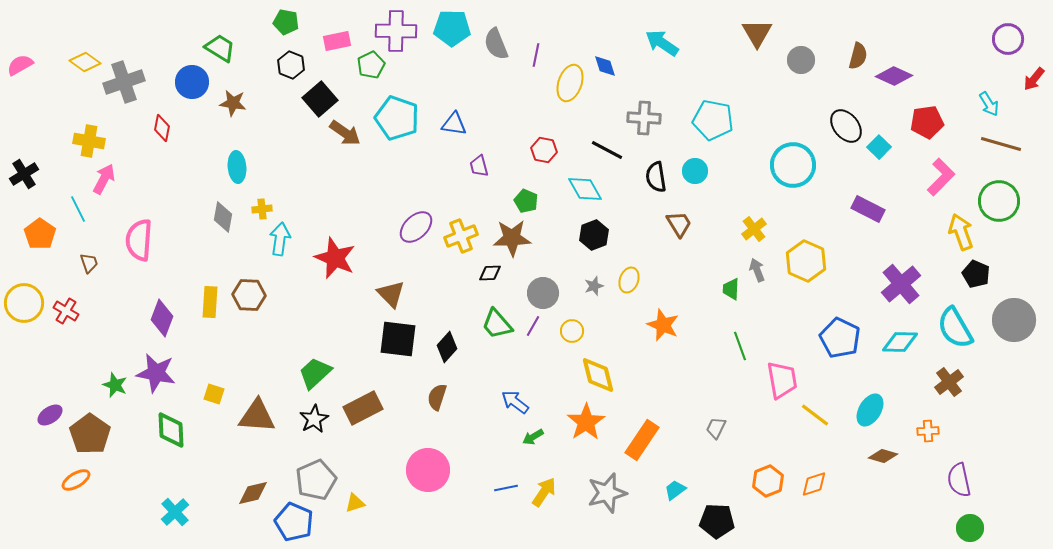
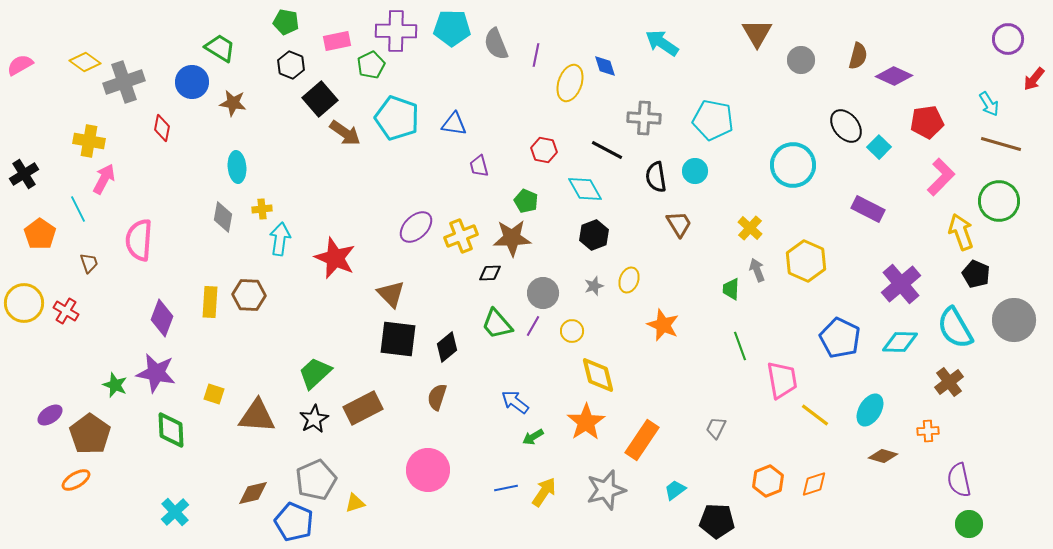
yellow cross at (754, 229): moved 4 px left, 1 px up; rotated 10 degrees counterclockwise
black diamond at (447, 347): rotated 8 degrees clockwise
gray star at (607, 493): moved 1 px left, 3 px up
green circle at (970, 528): moved 1 px left, 4 px up
